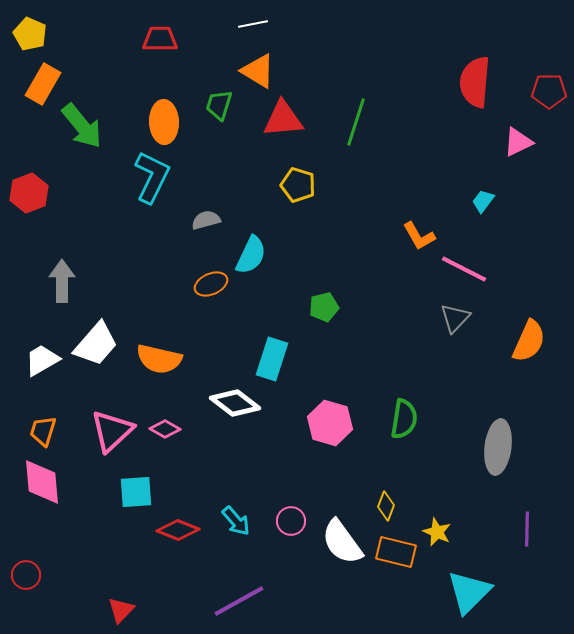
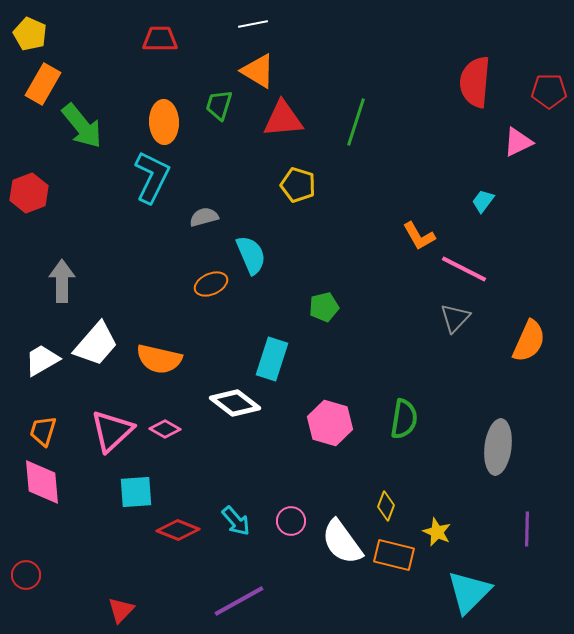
gray semicircle at (206, 220): moved 2 px left, 3 px up
cyan semicircle at (251, 255): rotated 48 degrees counterclockwise
orange rectangle at (396, 552): moved 2 px left, 3 px down
